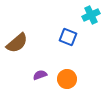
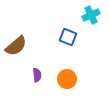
brown semicircle: moved 1 px left, 3 px down
purple semicircle: moved 3 px left; rotated 104 degrees clockwise
